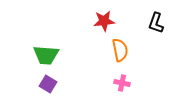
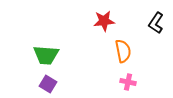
black L-shape: rotated 15 degrees clockwise
orange semicircle: moved 3 px right, 1 px down
pink cross: moved 6 px right, 1 px up
